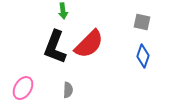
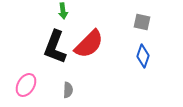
pink ellipse: moved 3 px right, 3 px up
